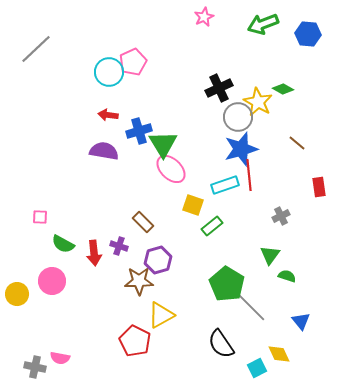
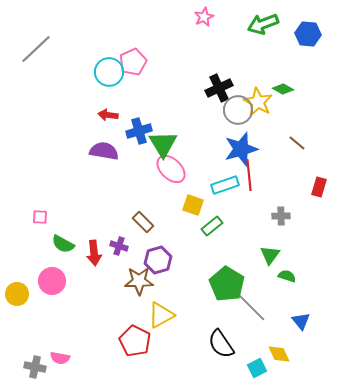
gray circle at (238, 117): moved 7 px up
red rectangle at (319, 187): rotated 24 degrees clockwise
gray cross at (281, 216): rotated 24 degrees clockwise
